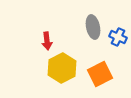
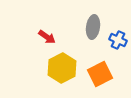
gray ellipse: rotated 20 degrees clockwise
blue cross: moved 3 px down
red arrow: moved 4 px up; rotated 48 degrees counterclockwise
